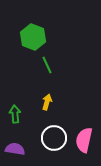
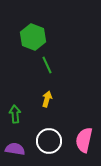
yellow arrow: moved 3 px up
white circle: moved 5 px left, 3 px down
